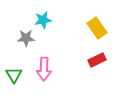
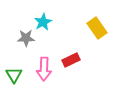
cyan star: moved 2 px down; rotated 18 degrees counterclockwise
red rectangle: moved 26 px left
